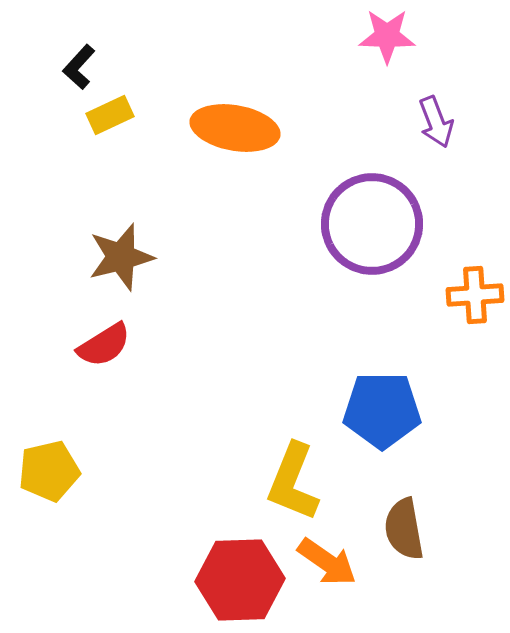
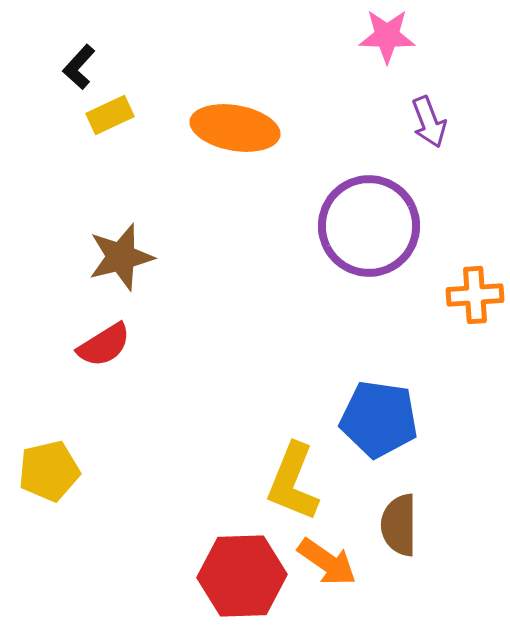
purple arrow: moved 7 px left
purple circle: moved 3 px left, 2 px down
blue pentagon: moved 3 px left, 9 px down; rotated 8 degrees clockwise
brown semicircle: moved 5 px left, 4 px up; rotated 10 degrees clockwise
red hexagon: moved 2 px right, 4 px up
